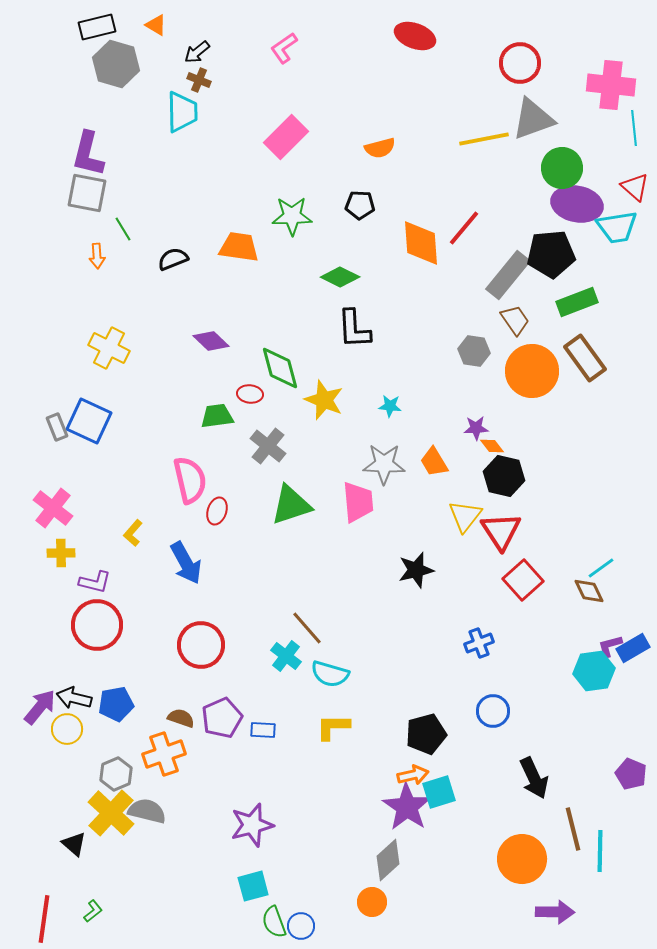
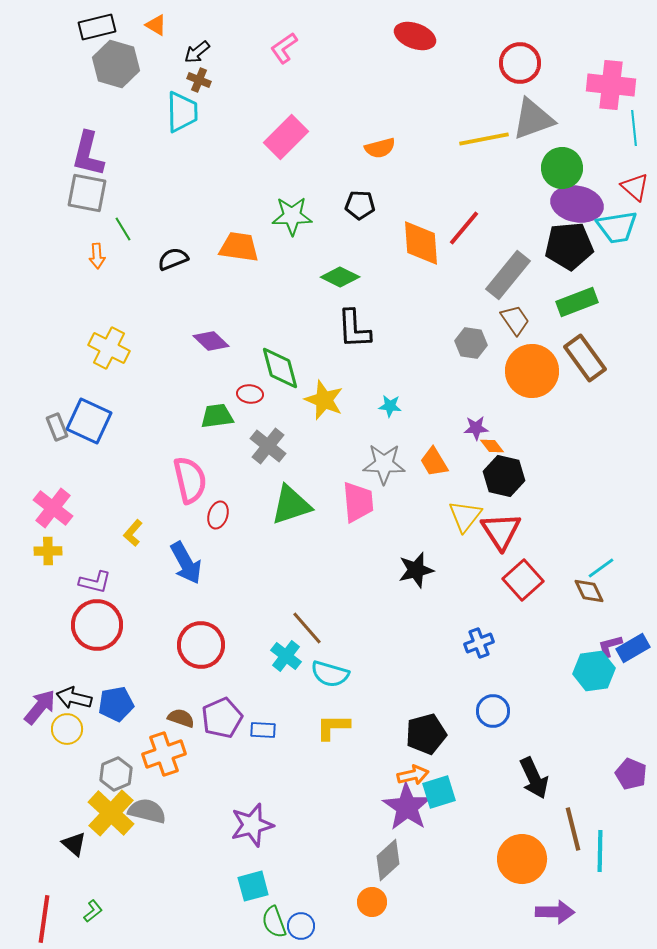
black pentagon at (551, 254): moved 18 px right, 8 px up
gray hexagon at (474, 351): moved 3 px left, 8 px up
red ellipse at (217, 511): moved 1 px right, 4 px down
yellow cross at (61, 553): moved 13 px left, 2 px up
